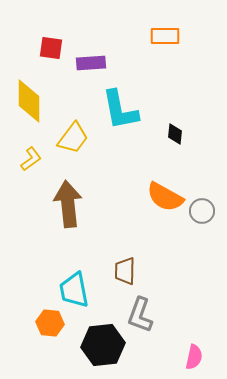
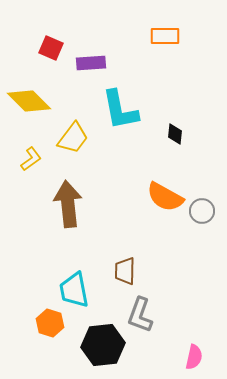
red square: rotated 15 degrees clockwise
yellow diamond: rotated 45 degrees counterclockwise
orange hexagon: rotated 12 degrees clockwise
